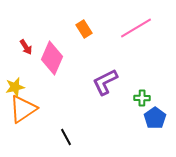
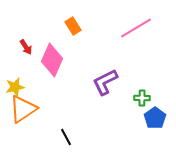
orange rectangle: moved 11 px left, 3 px up
pink diamond: moved 2 px down
